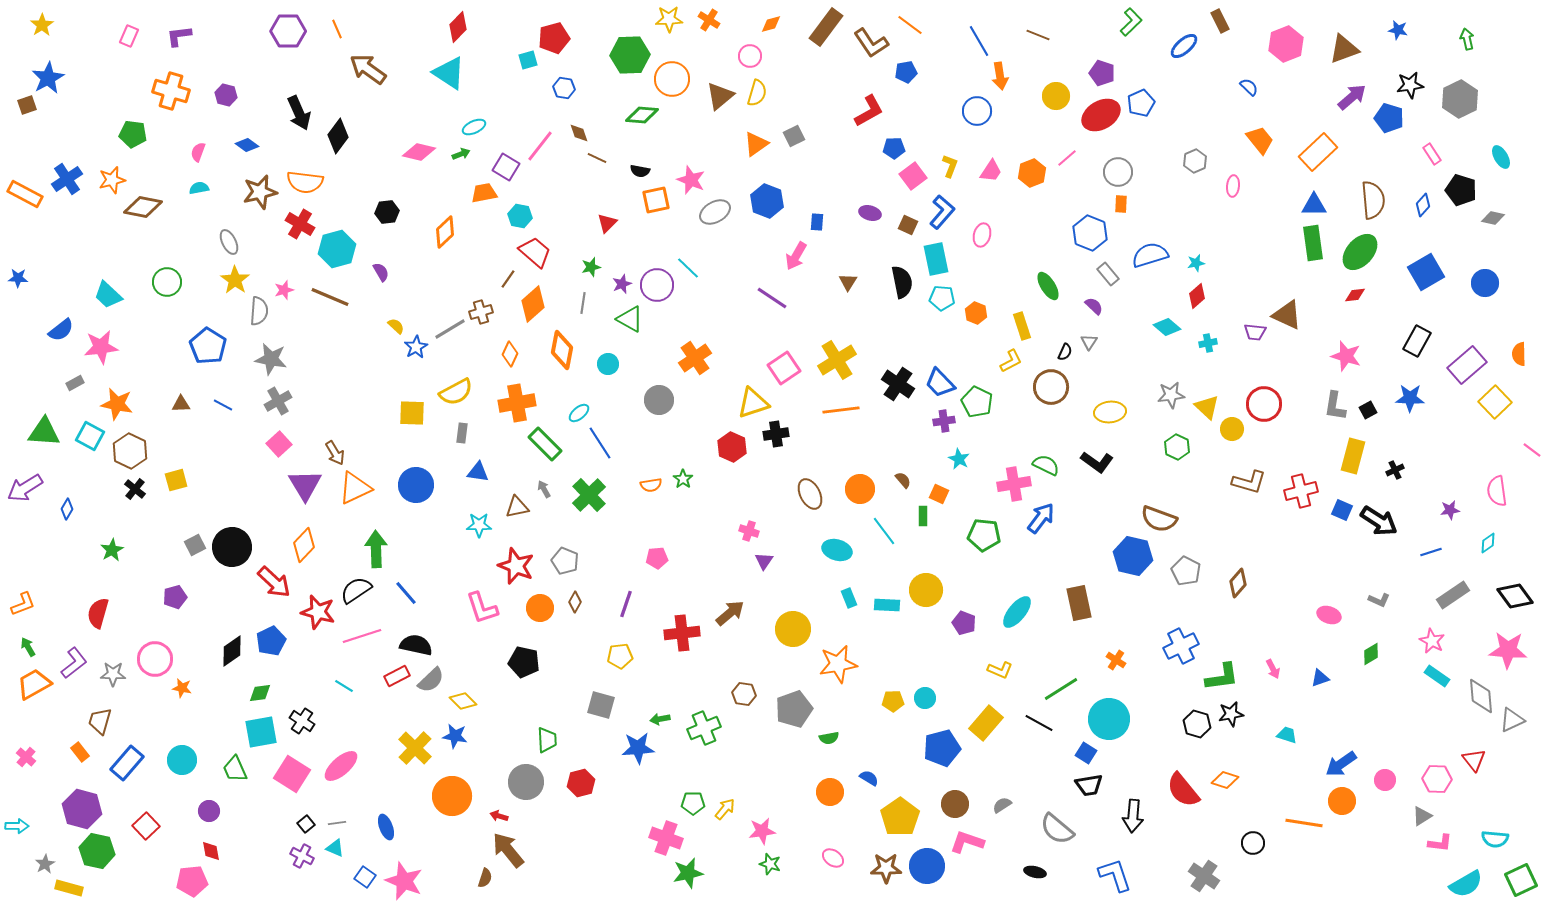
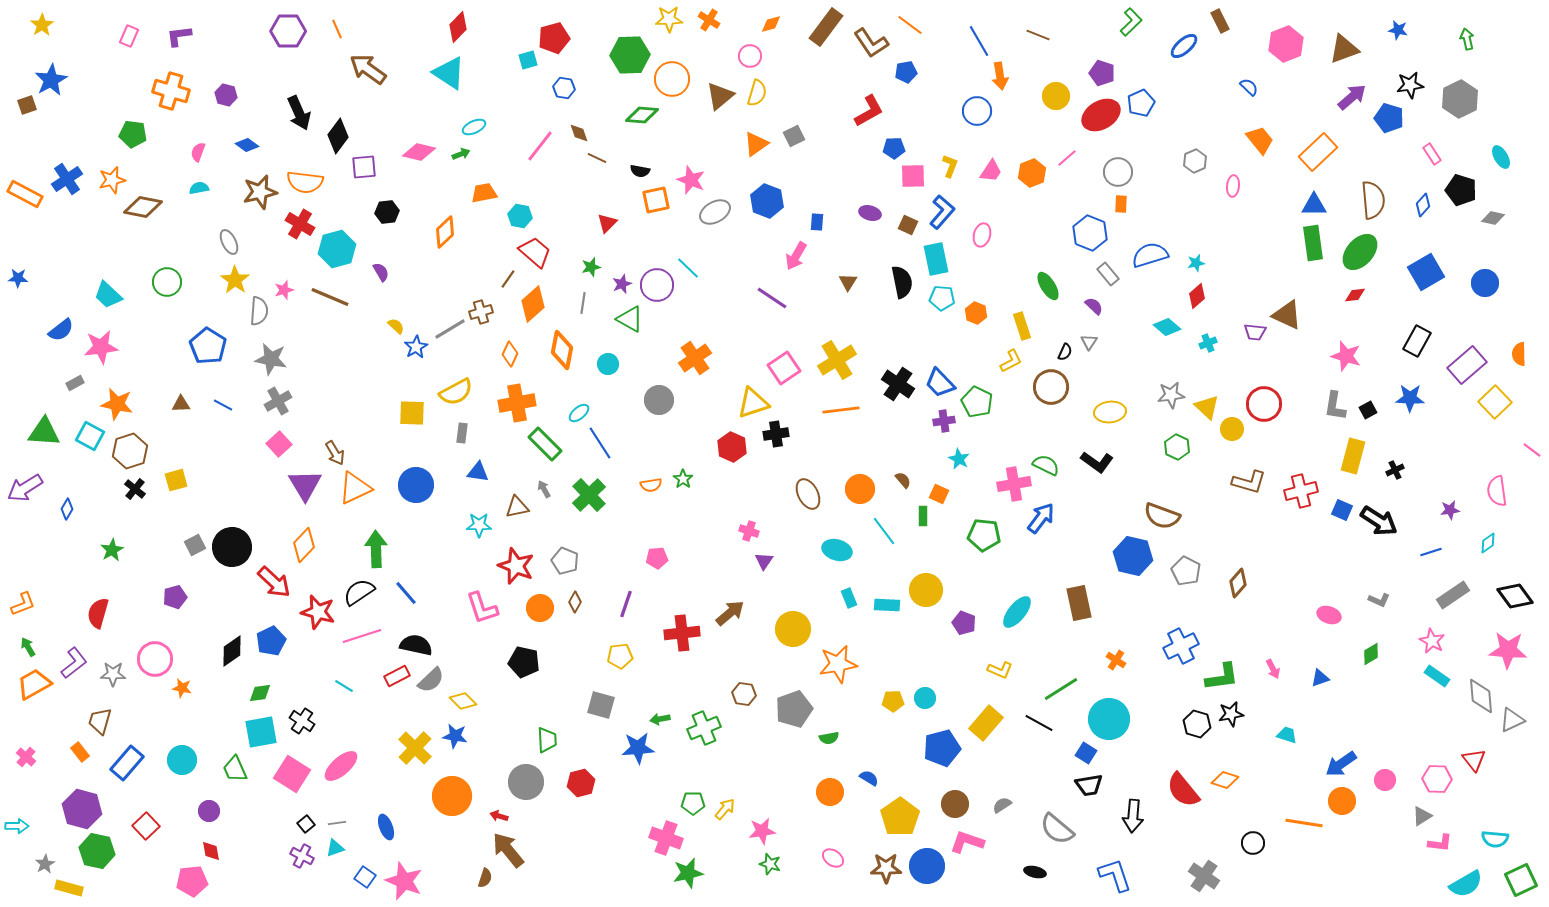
blue star at (48, 78): moved 3 px right, 2 px down
purple square at (506, 167): moved 142 px left; rotated 36 degrees counterclockwise
pink square at (913, 176): rotated 36 degrees clockwise
cyan cross at (1208, 343): rotated 12 degrees counterclockwise
brown hexagon at (130, 451): rotated 16 degrees clockwise
brown ellipse at (810, 494): moved 2 px left
brown semicircle at (1159, 519): moved 3 px right, 3 px up
black semicircle at (356, 590): moved 3 px right, 2 px down
cyan triangle at (335, 848): rotated 42 degrees counterclockwise
